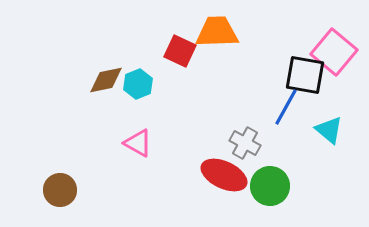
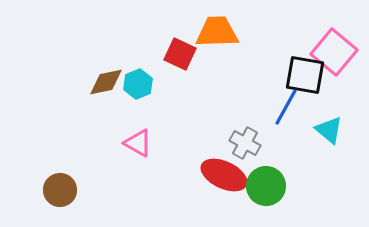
red square: moved 3 px down
brown diamond: moved 2 px down
green circle: moved 4 px left
